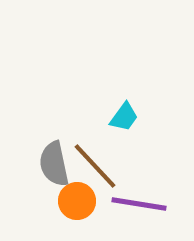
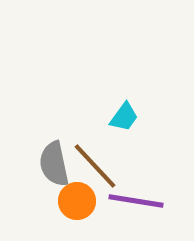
purple line: moved 3 px left, 3 px up
